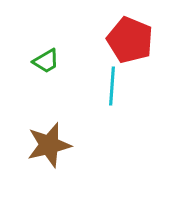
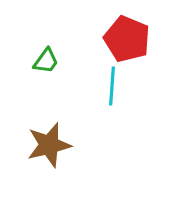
red pentagon: moved 3 px left, 1 px up
green trapezoid: rotated 24 degrees counterclockwise
